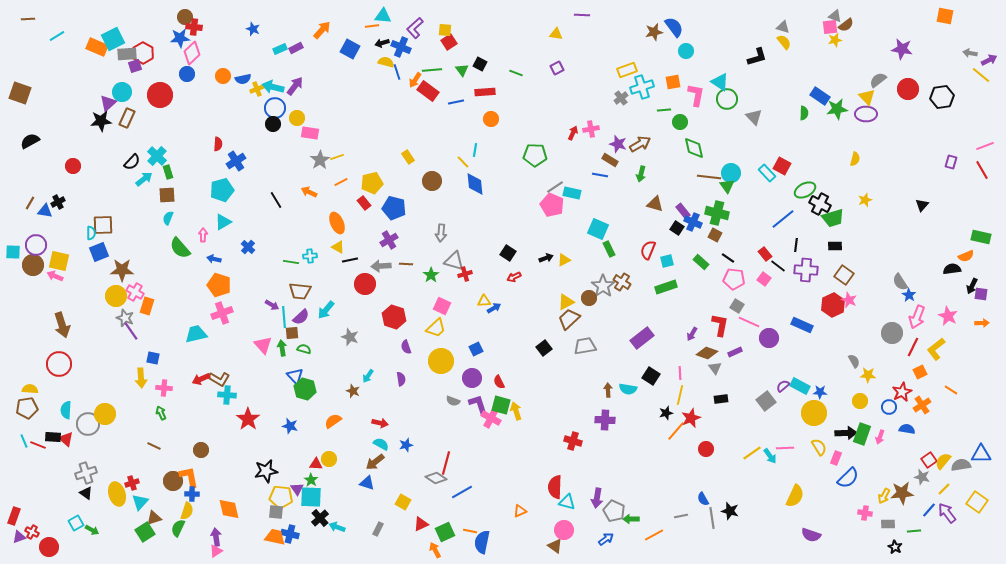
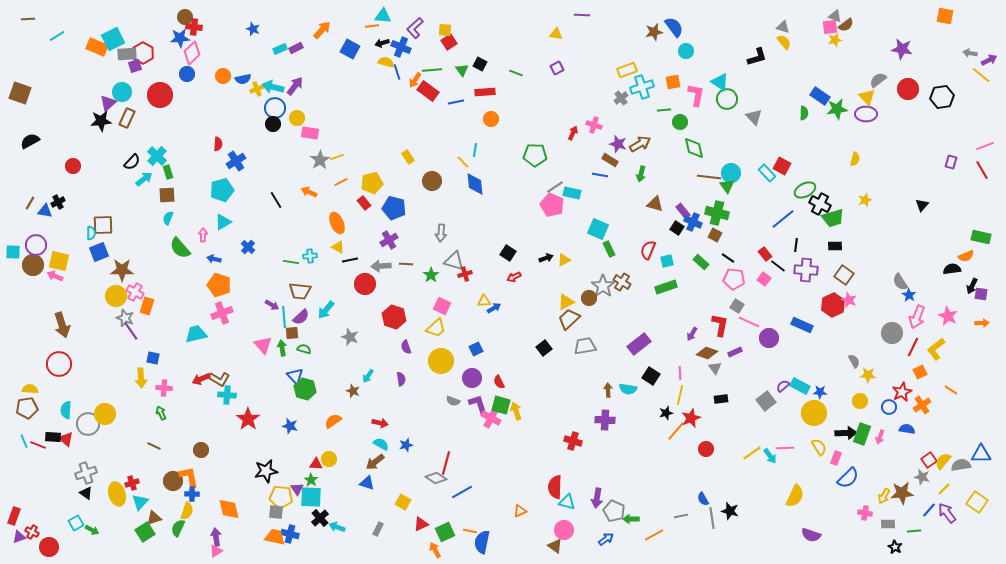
pink cross at (591, 129): moved 3 px right, 4 px up; rotated 28 degrees clockwise
purple rectangle at (642, 338): moved 3 px left, 6 px down
